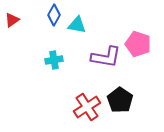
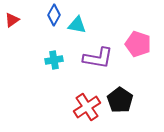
purple L-shape: moved 8 px left, 1 px down
